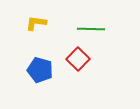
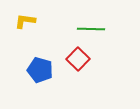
yellow L-shape: moved 11 px left, 2 px up
